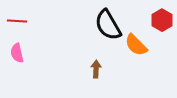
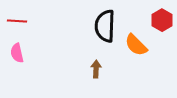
black semicircle: moved 3 px left, 1 px down; rotated 32 degrees clockwise
